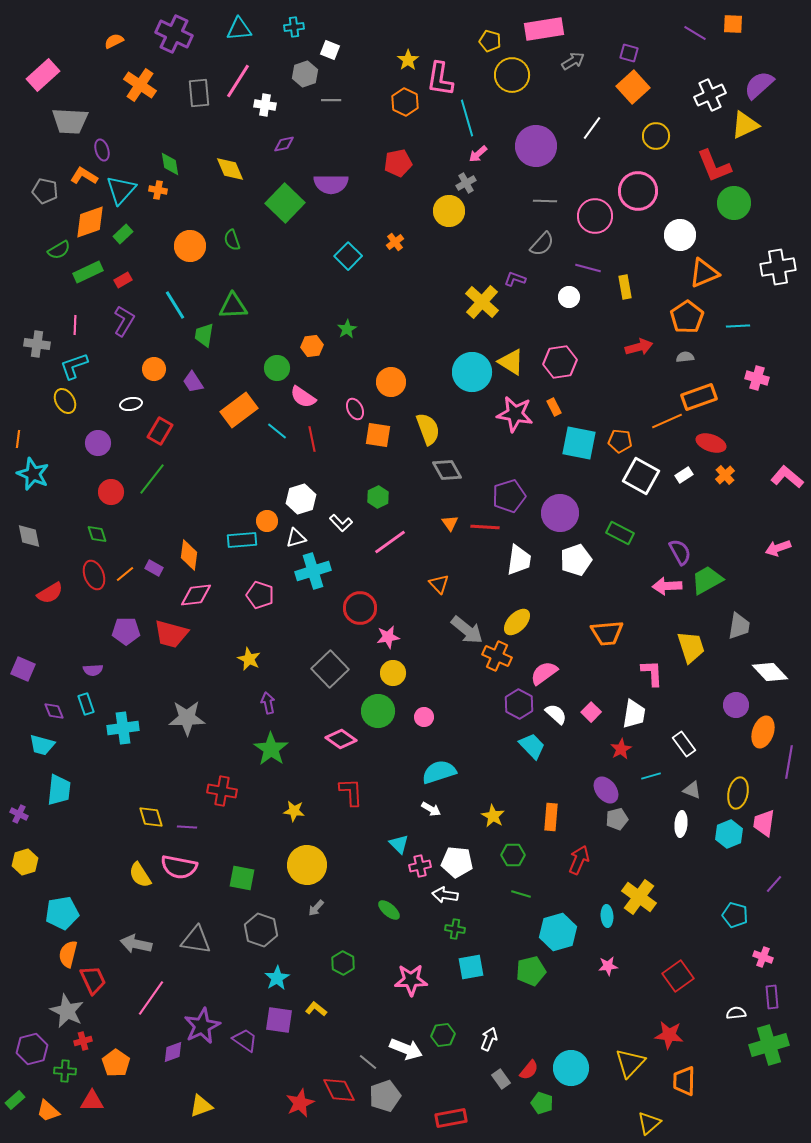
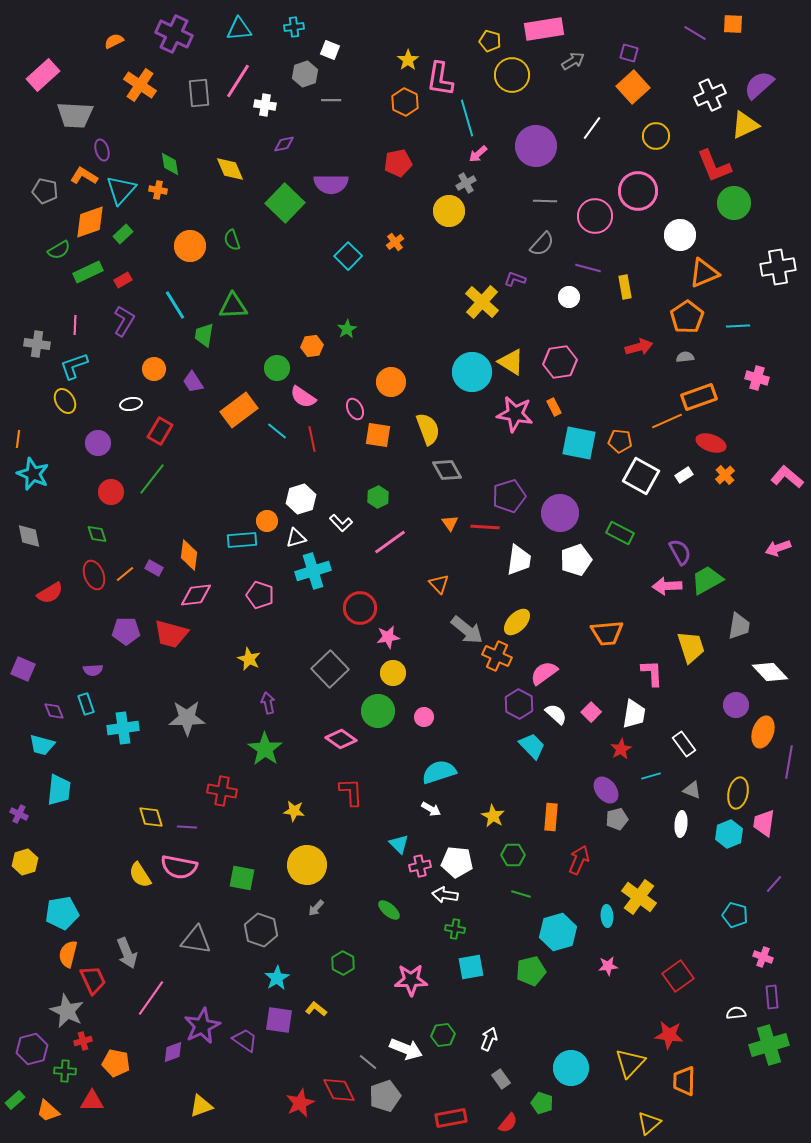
gray trapezoid at (70, 121): moved 5 px right, 6 px up
green star at (271, 749): moved 6 px left
gray arrow at (136, 944): moved 9 px left, 9 px down; rotated 124 degrees counterclockwise
orange pentagon at (116, 1063): rotated 24 degrees counterclockwise
red semicircle at (529, 1070): moved 21 px left, 53 px down
